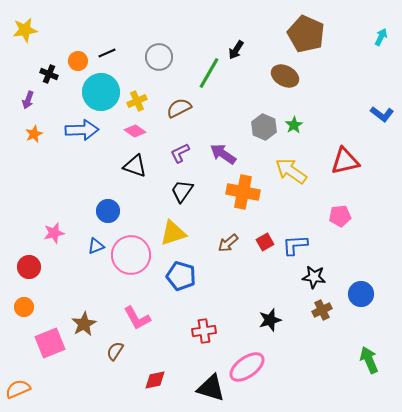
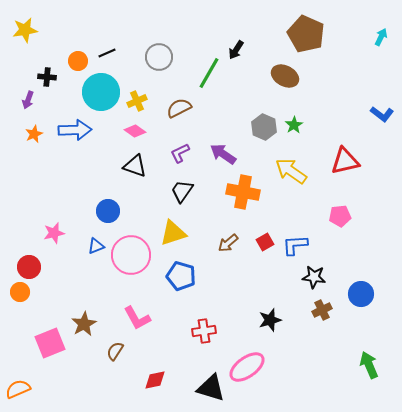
black cross at (49, 74): moved 2 px left, 3 px down; rotated 18 degrees counterclockwise
blue arrow at (82, 130): moved 7 px left
orange circle at (24, 307): moved 4 px left, 15 px up
green arrow at (369, 360): moved 5 px down
